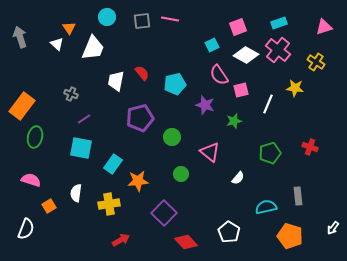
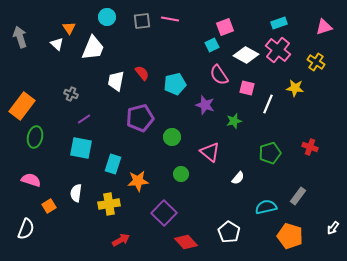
pink square at (238, 27): moved 13 px left
pink square at (241, 90): moved 6 px right, 2 px up; rotated 28 degrees clockwise
cyan rectangle at (113, 164): rotated 18 degrees counterclockwise
gray rectangle at (298, 196): rotated 42 degrees clockwise
